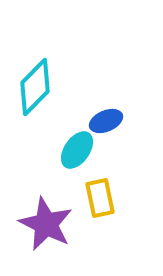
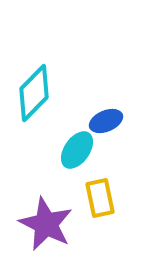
cyan diamond: moved 1 px left, 6 px down
